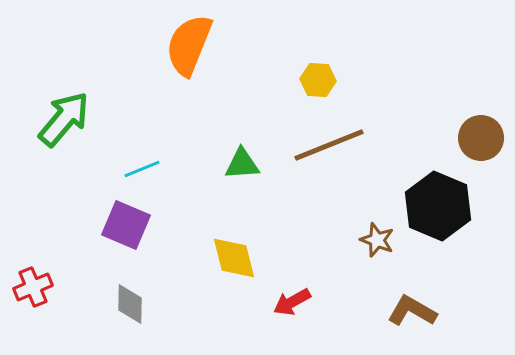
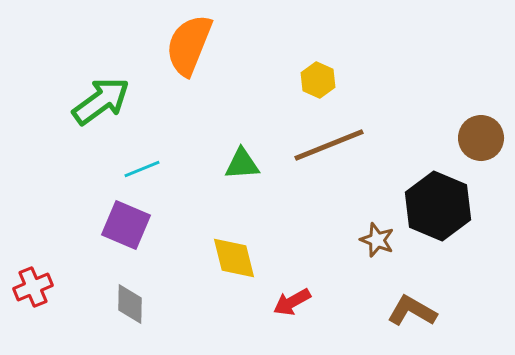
yellow hexagon: rotated 20 degrees clockwise
green arrow: moved 37 px right, 18 px up; rotated 14 degrees clockwise
